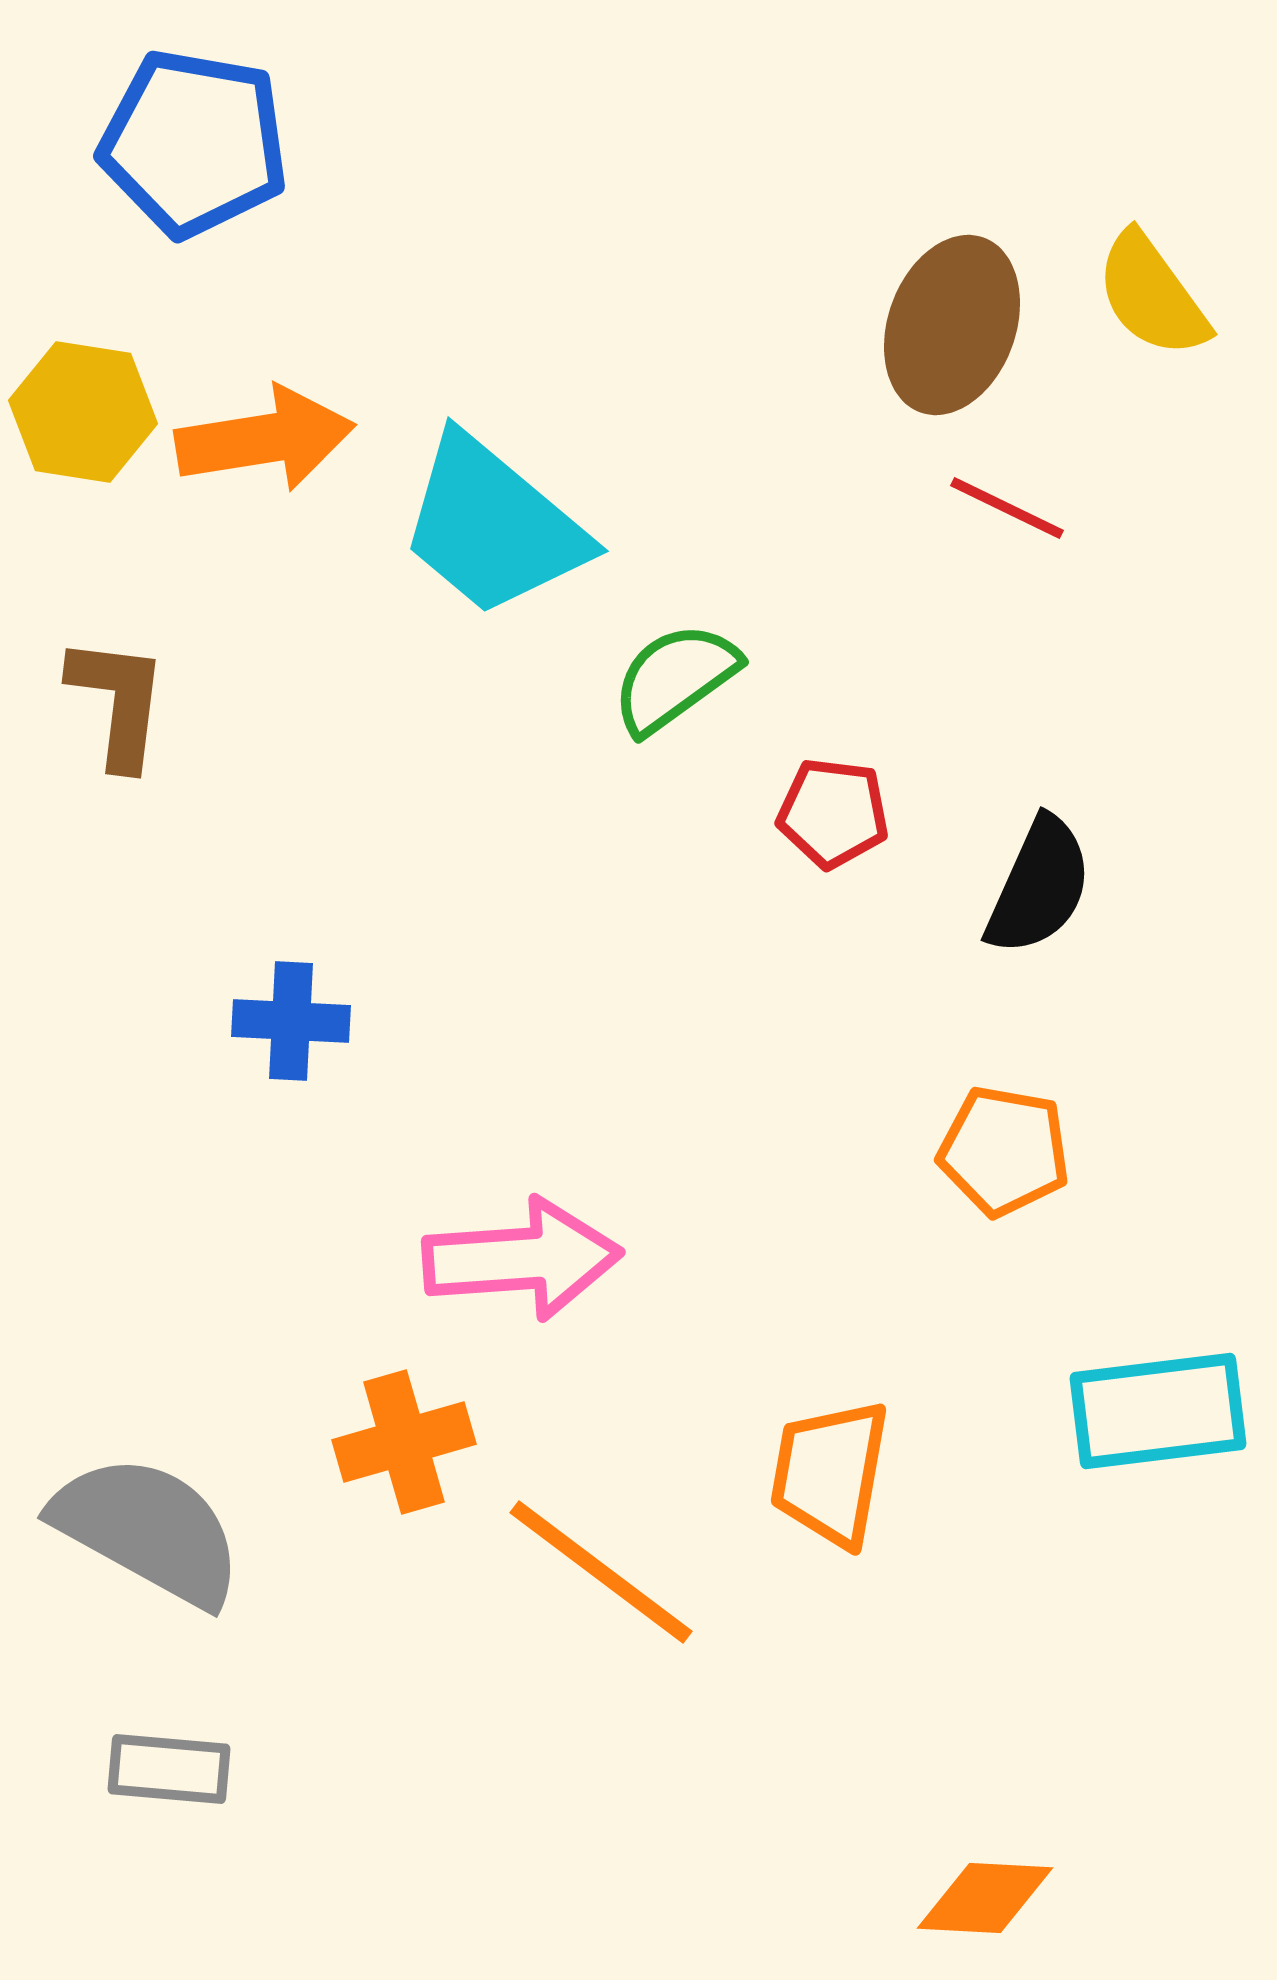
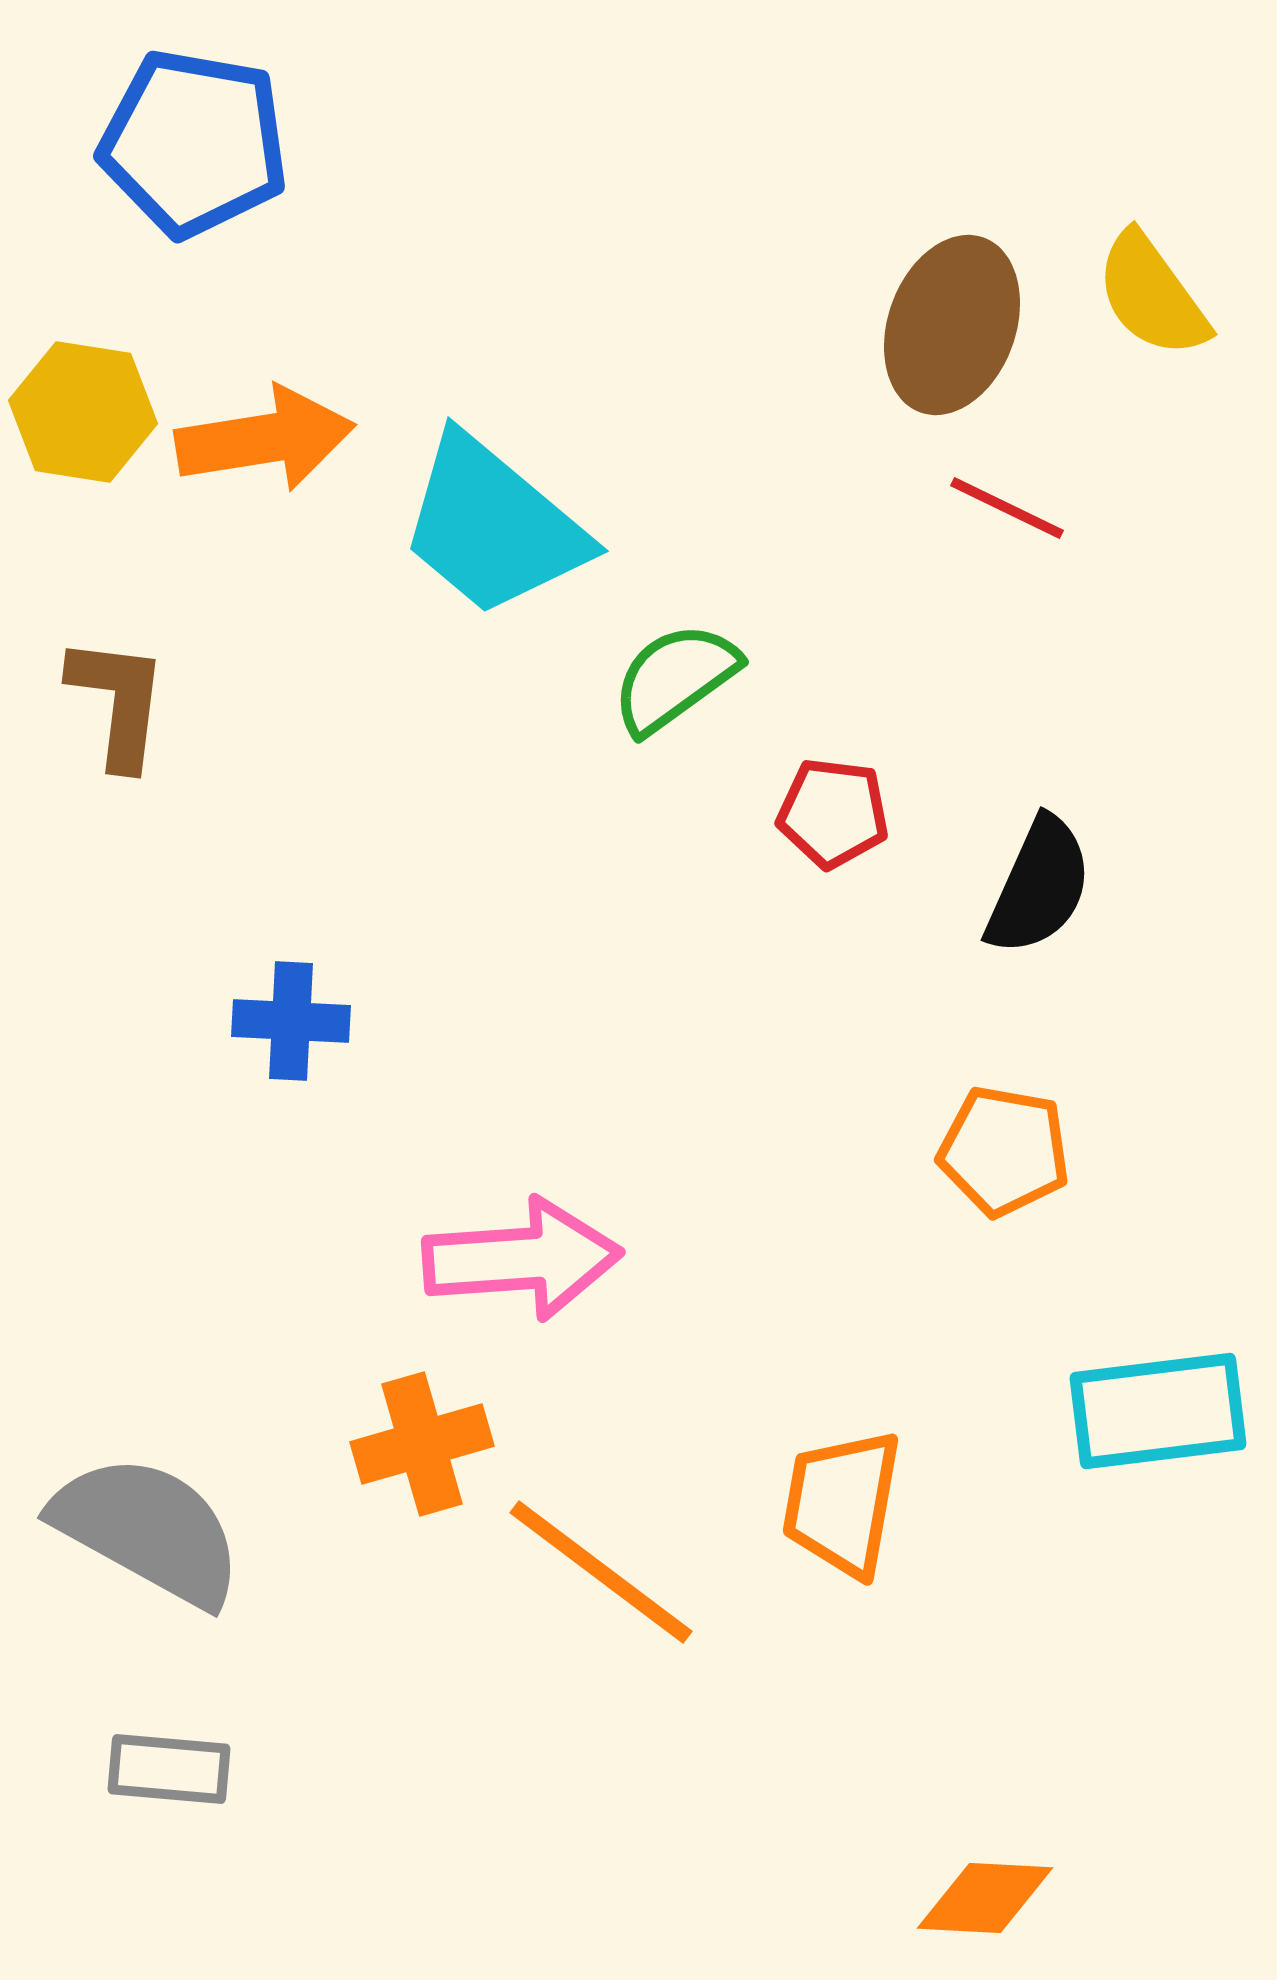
orange cross: moved 18 px right, 2 px down
orange trapezoid: moved 12 px right, 30 px down
